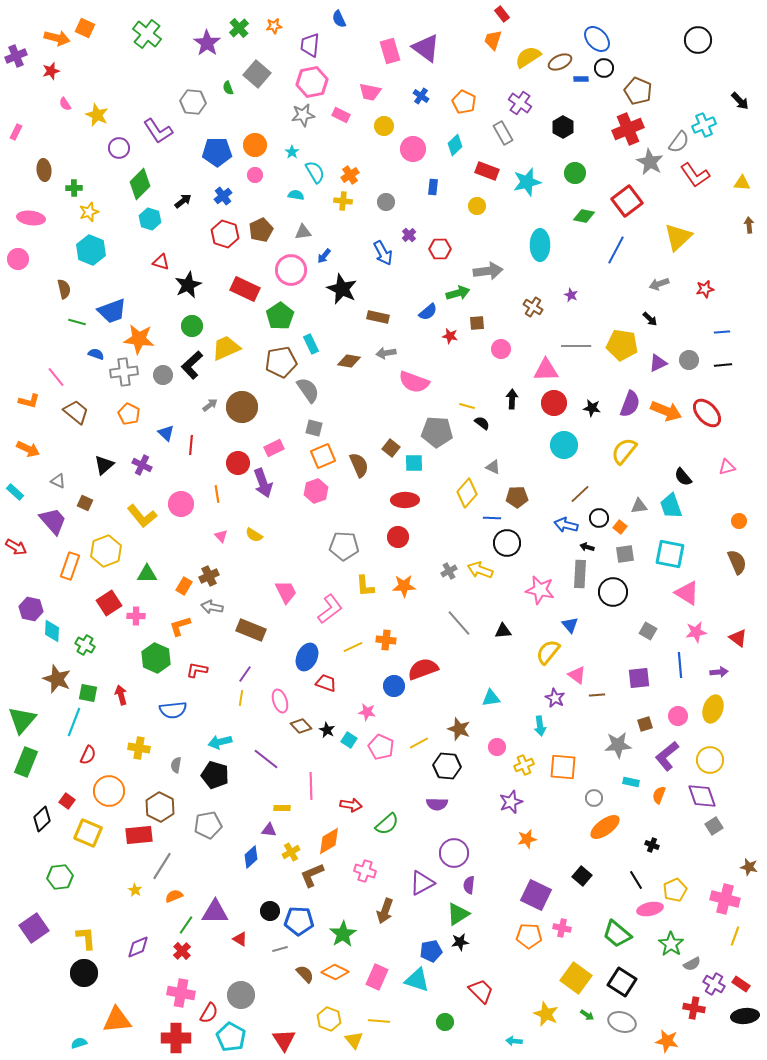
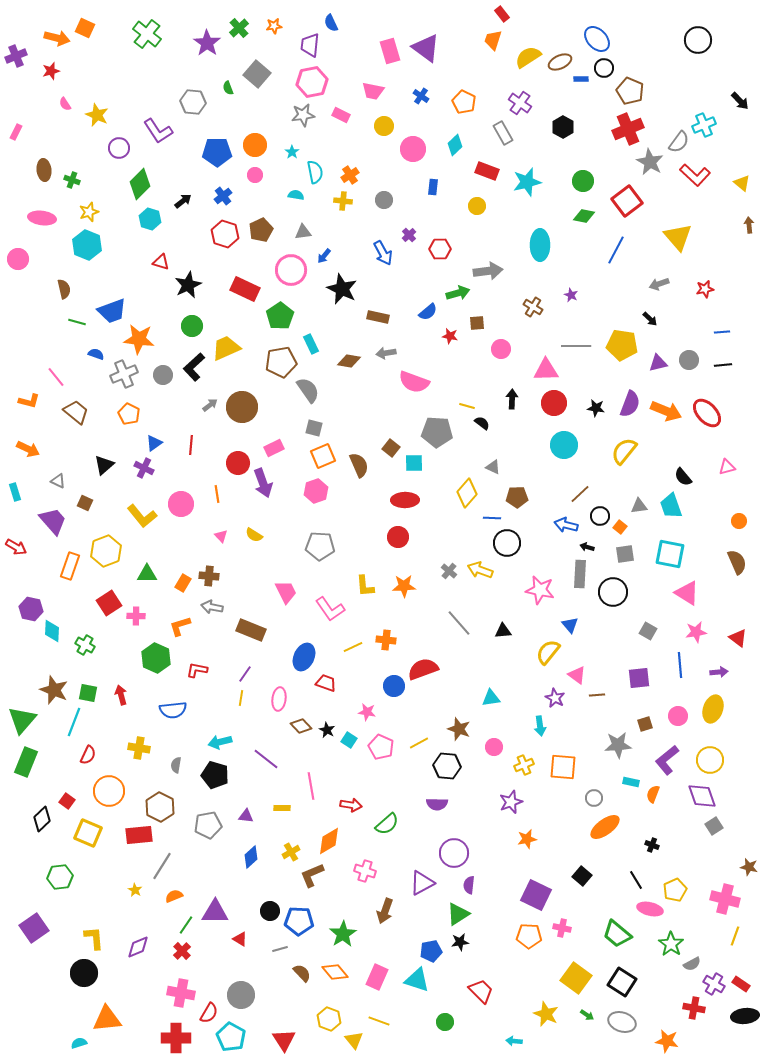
blue semicircle at (339, 19): moved 8 px left, 4 px down
brown pentagon at (638, 91): moved 8 px left
pink trapezoid at (370, 92): moved 3 px right, 1 px up
cyan semicircle at (315, 172): rotated 20 degrees clockwise
green circle at (575, 173): moved 8 px right, 8 px down
red L-shape at (695, 175): rotated 12 degrees counterclockwise
yellow triangle at (742, 183): rotated 36 degrees clockwise
green cross at (74, 188): moved 2 px left, 8 px up; rotated 21 degrees clockwise
gray circle at (386, 202): moved 2 px left, 2 px up
pink ellipse at (31, 218): moved 11 px right
yellow triangle at (678, 237): rotated 28 degrees counterclockwise
cyan hexagon at (91, 250): moved 4 px left, 5 px up
purple triangle at (658, 363): rotated 12 degrees clockwise
black L-shape at (192, 365): moved 2 px right, 2 px down
gray cross at (124, 372): moved 2 px down; rotated 16 degrees counterclockwise
black star at (592, 408): moved 4 px right
blue triangle at (166, 433): moved 12 px left, 10 px down; rotated 42 degrees clockwise
purple cross at (142, 465): moved 2 px right, 3 px down
cyan rectangle at (15, 492): rotated 30 degrees clockwise
black circle at (599, 518): moved 1 px right, 2 px up
gray pentagon at (344, 546): moved 24 px left
gray cross at (449, 571): rotated 21 degrees counterclockwise
brown cross at (209, 576): rotated 30 degrees clockwise
orange rectangle at (184, 586): moved 1 px left, 3 px up
pink L-shape at (330, 609): rotated 92 degrees clockwise
blue ellipse at (307, 657): moved 3 px left
brown star at (57, 679): moved 3 px left, 11 px down
pink ellipse at (280, 701): moved 1 px left, 2 px up; rotated 25 degrees clockwise
pink circle at (497, 747): moved 3 px left
purple L-shape at (667, 756): moved 4 px down
pink line at (311, 786): rotated 8 degrees counterclockwise
orange semicircle at (659, 795): moved 6 px left, 1 px up
purple triangle at (269, 830): moved 23 px left, 14 px up
pink ellipse at (650, 909): rotated 25 degrees clockwise
yellow L-shape at (86, 938): moved 8 px right
orange diamond at (335, 972): rotated 24 degrees clockwise
brown semicircle at (305, 974): moved 3 px left, 1 px up
orange triangle at (117, 1020): moved 10 px left, 1 px up
yellow line at (379, 1021): rotated 15 degrees clockwise
